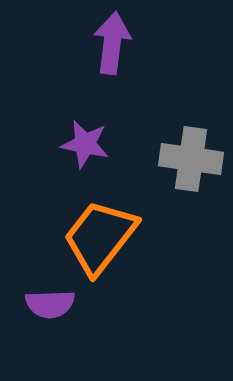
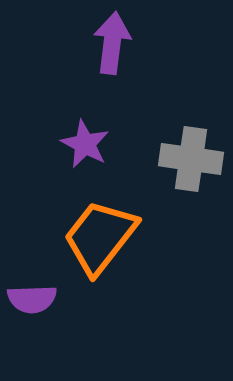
purple star: rotated 15 degrees clockwise
purple semicircle: moved 18 px left, 5 px up
